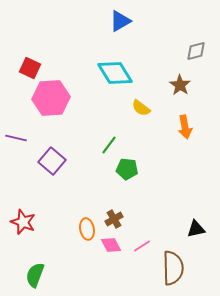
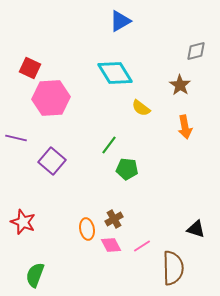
black triangle: rotated 30 degrees clockwise
